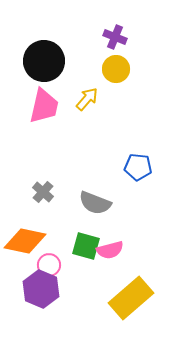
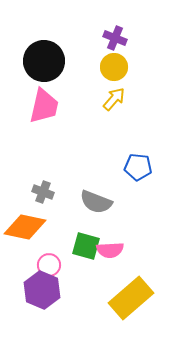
purple cross: moved 1 px down
yellow circle: moved 2 px left, 2 px up
yellow arrow: moved 27 px right
gray cross: rotated 20 degrees counterclockwise
gray semicircle: moved 1 px right, 1 px up
orange diamond: moved 14 px up
pink semicircle: rotated 12 degrees clockwise
purple hexagon: moved 1 px right, 1 px down
